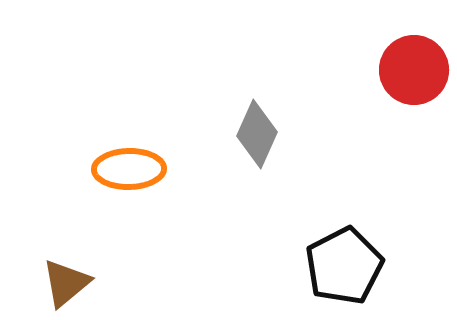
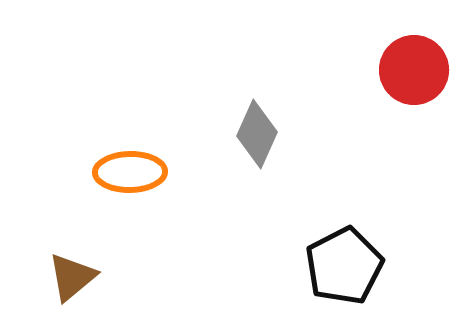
orange ellipse: moved 1 px right, 3 px down
brown triangle: moved 6 px right, 6 px up
